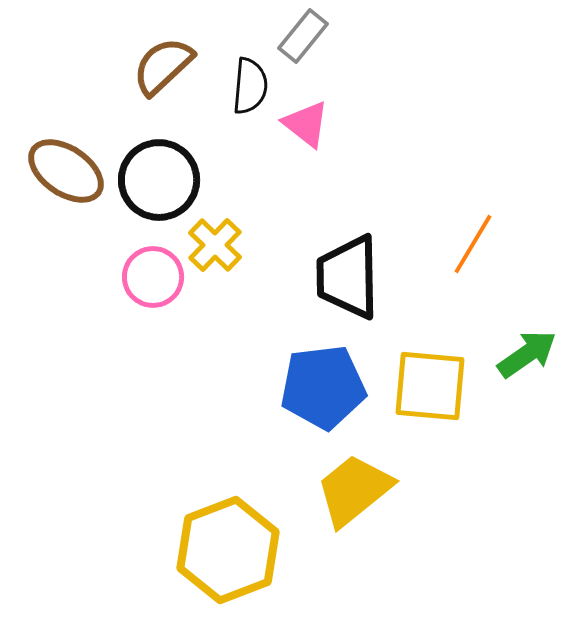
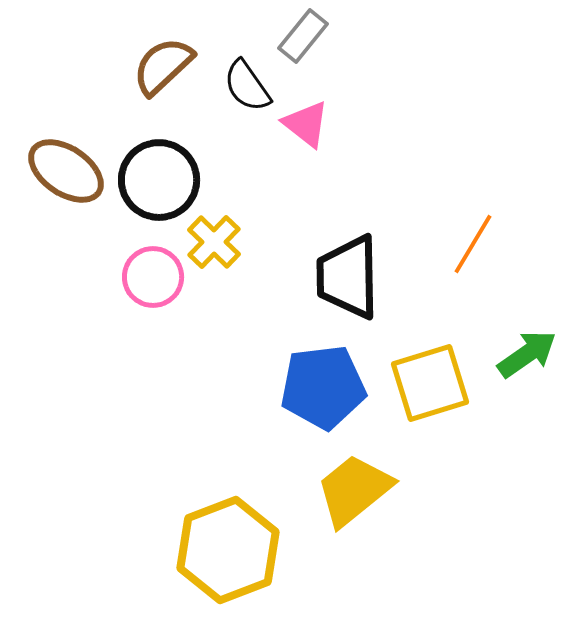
black semicircle: moved 3 px left; rotated 140 degrees clockwise
yellow cross: moved 1 px left, 3 px up
yellow square: moved 3 px up; rotated 22 degrees counterclockwise
